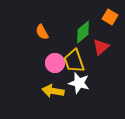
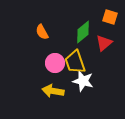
orange square: rotated 14 degrees counterclockwise
red triangle: moved 3 px right, 4 px up
yellow trapezoid: moved 1 px right, 1 px down
white star: moved 4 px right, 2 px up
